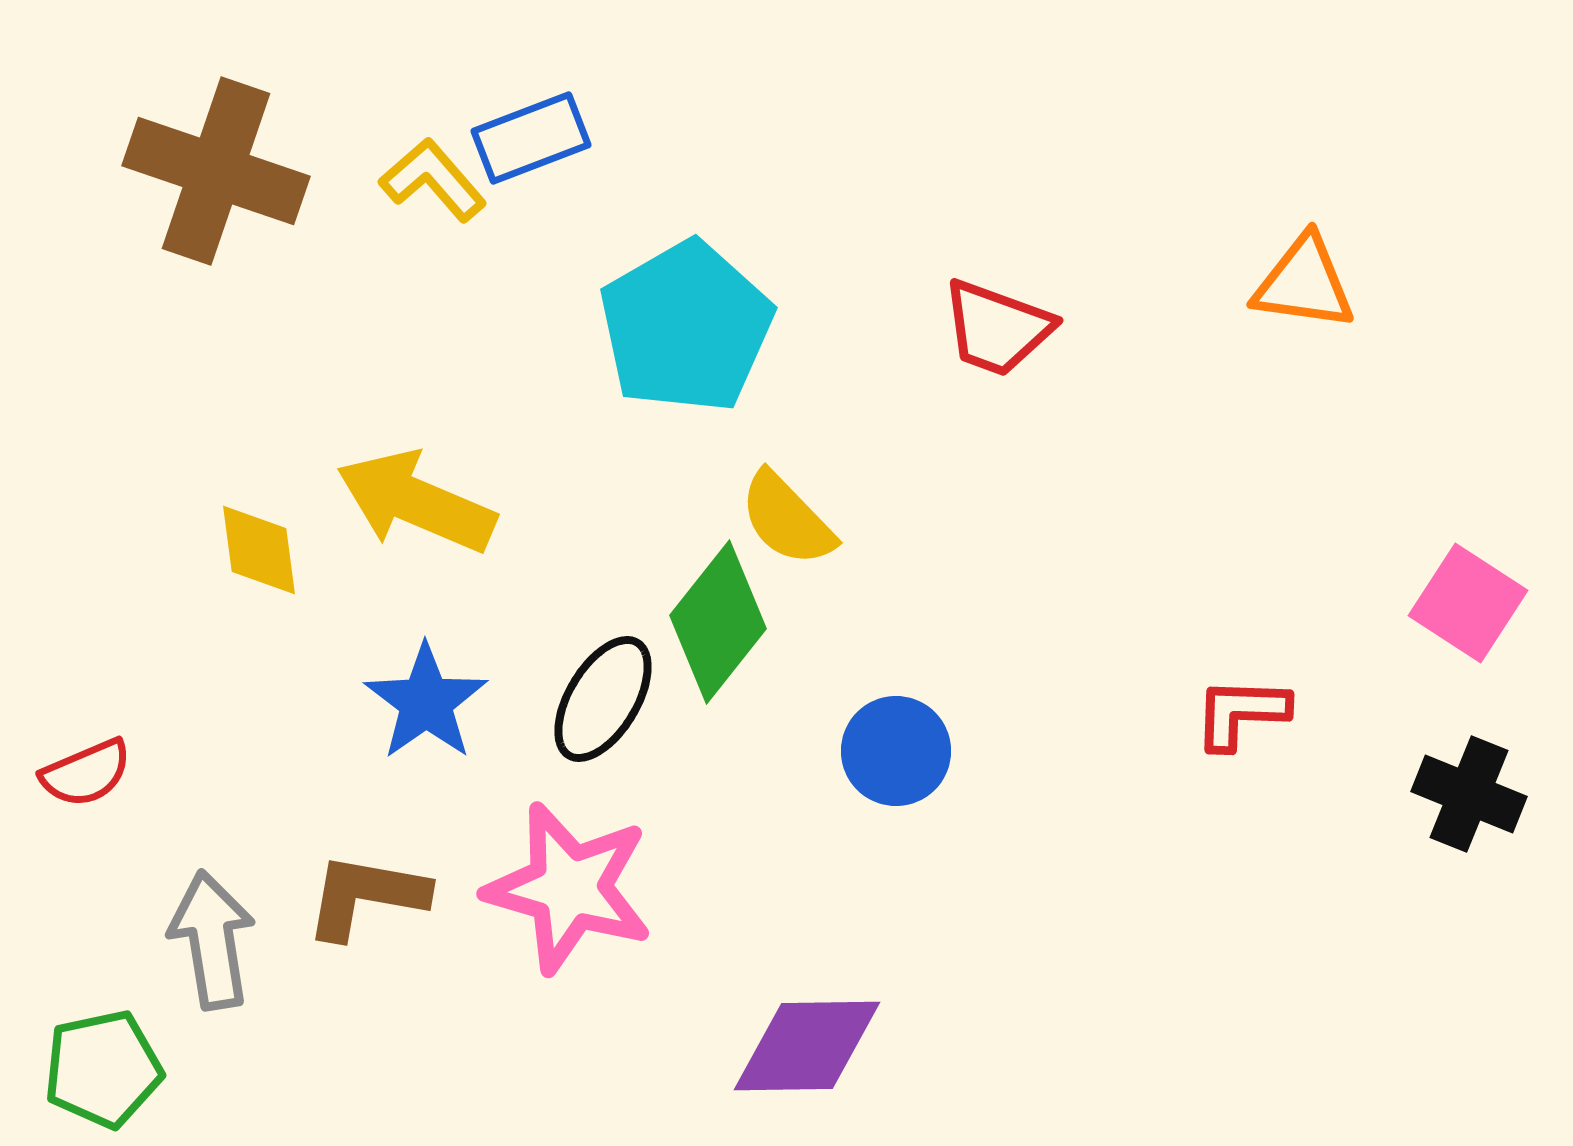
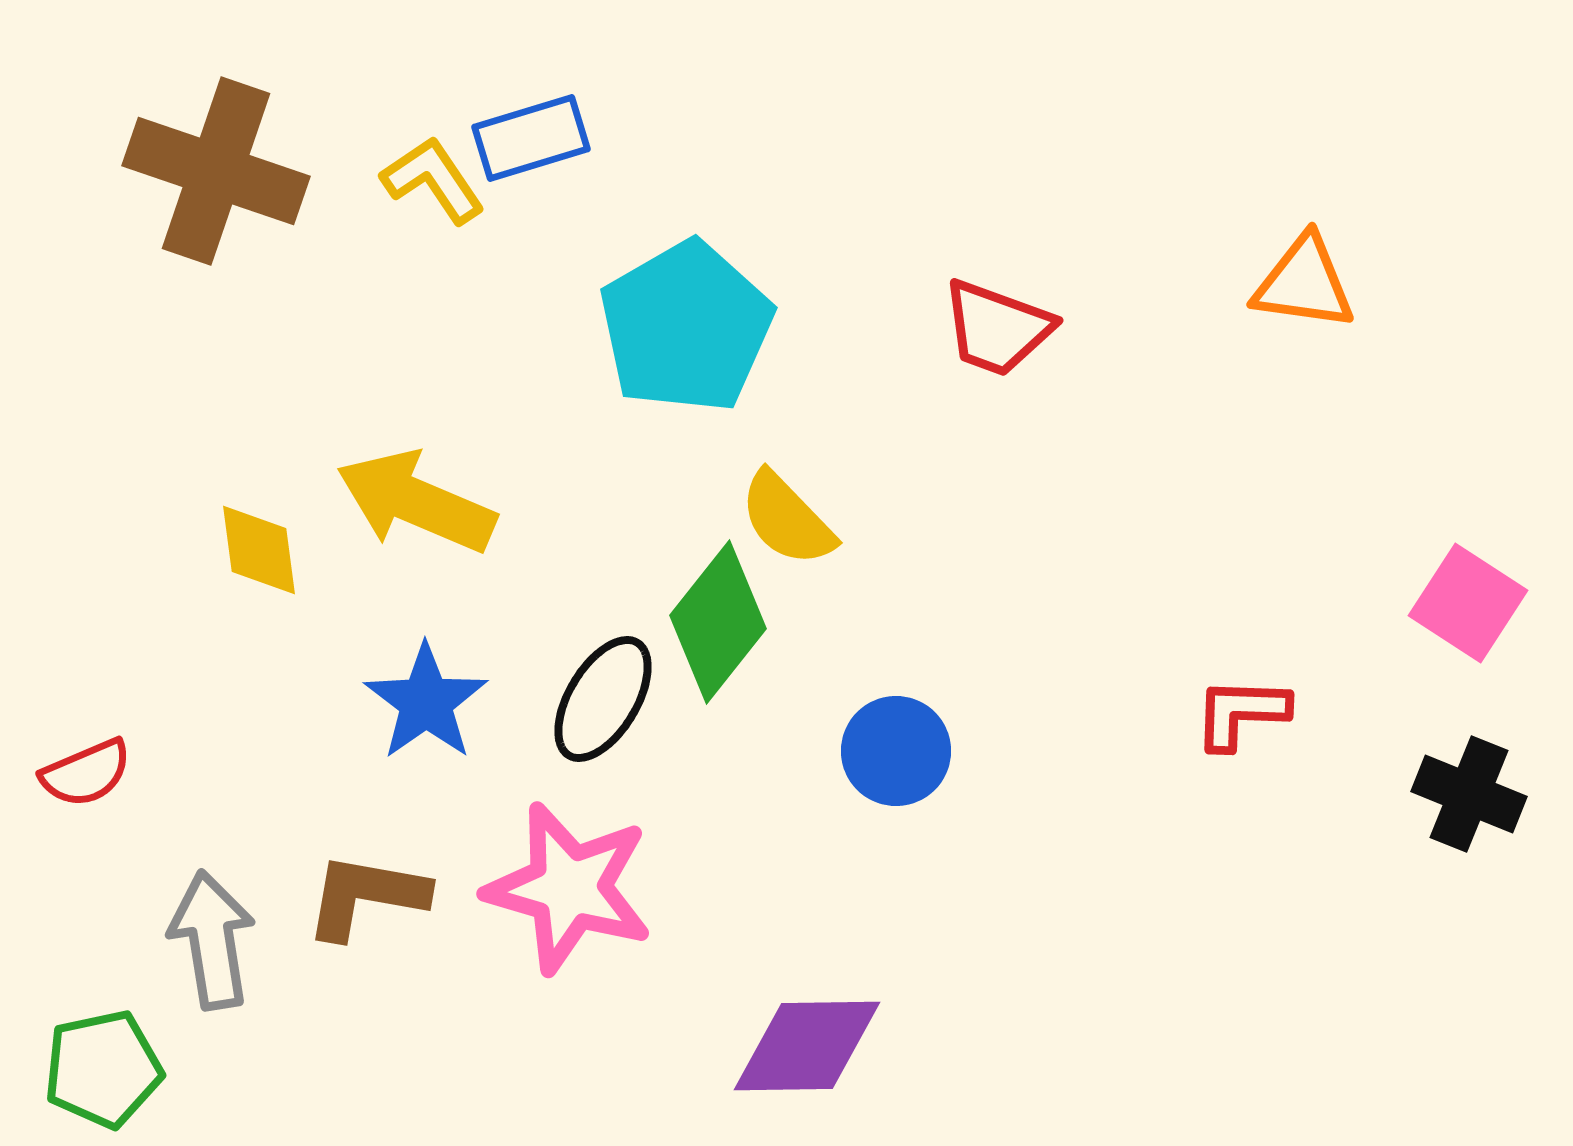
blue rectangle: rotated 4 degrees clockwise
yellow L-shape: rotated 7 degrees clockwise
